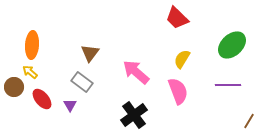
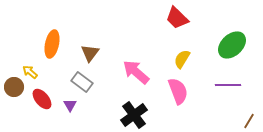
orange ellipse: moved 20 px right, 1 px up; rotated 8 degrees clockwise
